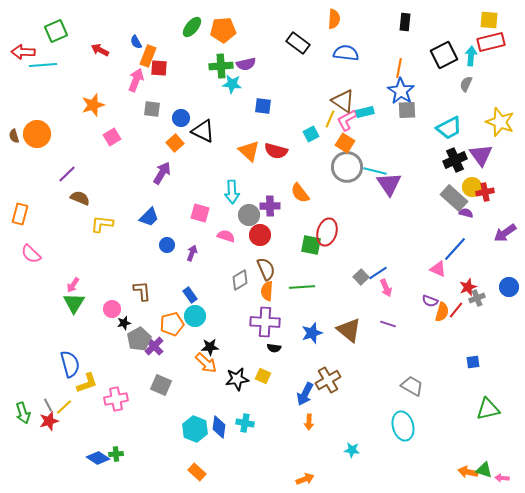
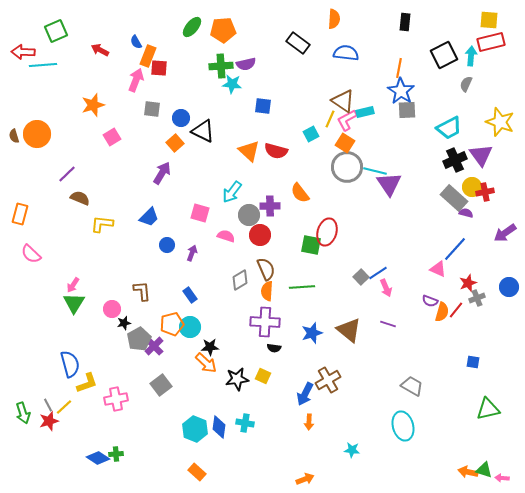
cyan arrow at (232, 192): rotated 40 degrees clockwise
red star at (468, 287): moved 4 px up
cyan circle at (195, 316): moved 5 px left, 11 px down
blue square at (473, 362): rotated 16 degrees clockwise
gray square at (161, 385): rotated 30 degrees clockwise
